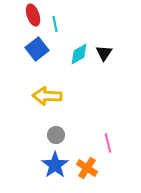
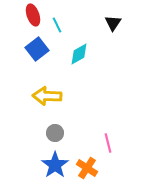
cyan line: moved 2 px right, 1 px down; rotated 14 degrees counterclockwise
black triangle: moved 9 px right, 30 px up
gray circle: moved 1 px left, 2 px up
